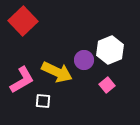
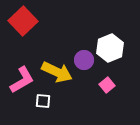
white hexagon: moved 2 px up
